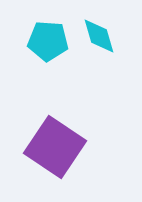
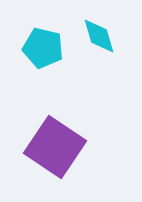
cyan pentagon: moved 5 px left, 7 px down; rotated 9 degrees clockwise
